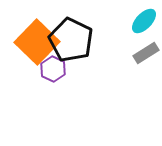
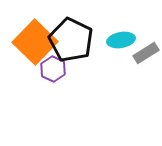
cyan ellipse: moved 23 px left, 19 px down; rotated 36 degrees clockwise
orange square: moved 2 px left
